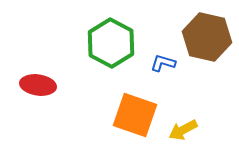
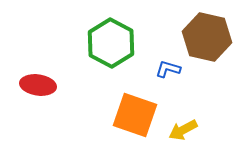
blue L-shape: moved 5 px right, 6 px down
